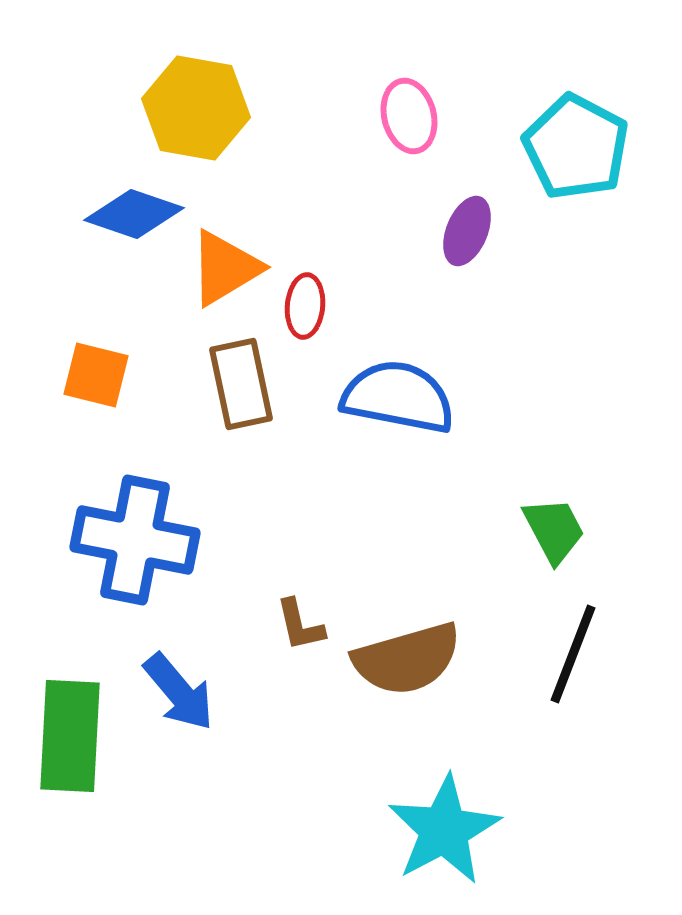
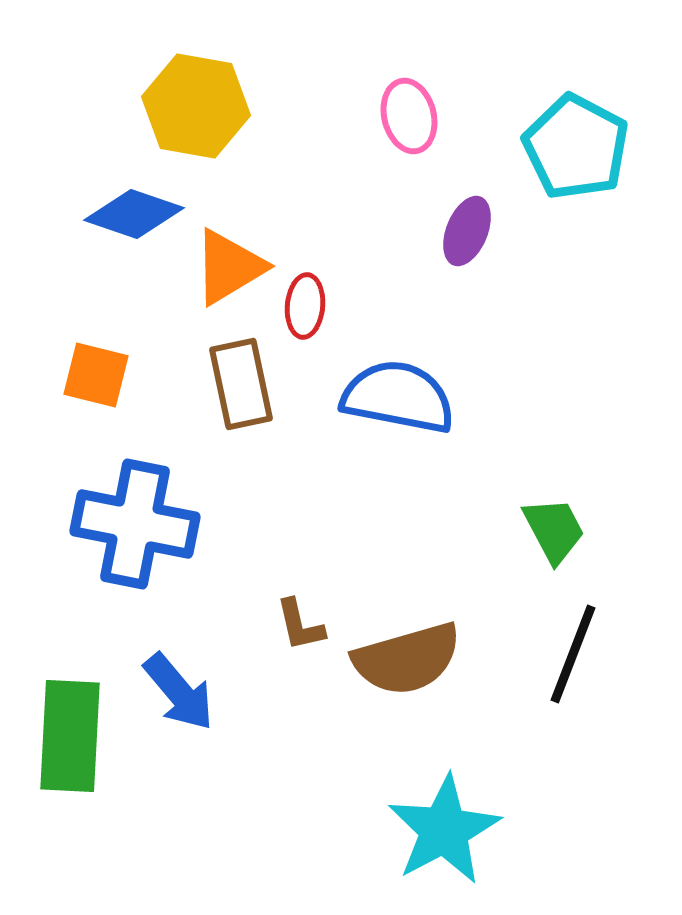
yellow hexagon: moved 2 px up
orange triangle: moved 4 px right, 1 px up
blue cross: moved 16 px up
